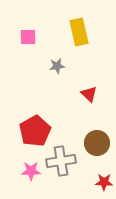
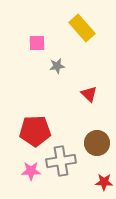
yellow rectangle: moved 3 px right, 4 px up; rotated 28 degrees counterclockwise
pink square: moved 9 px right, 6 px down
red pentagon: rotated 28 degrees clockwise
